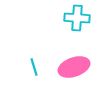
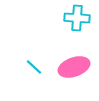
cyan line: rotated 30 degrees counterclockwise
